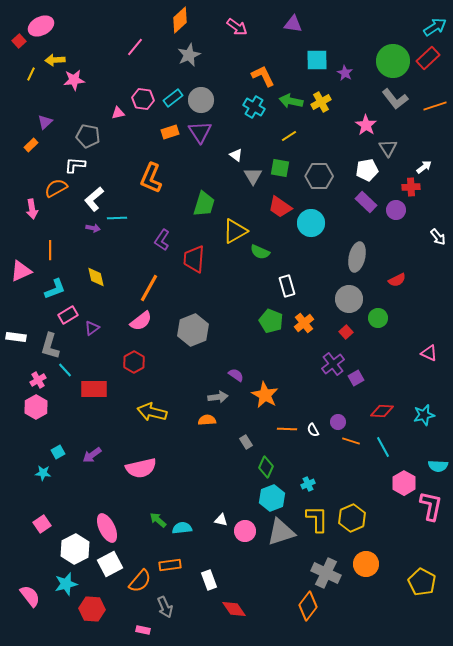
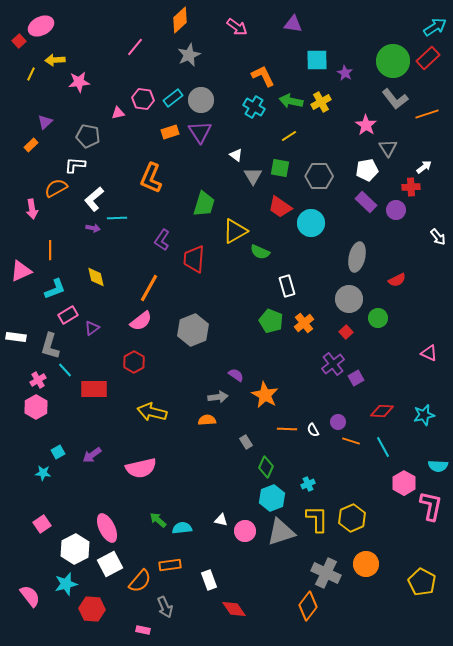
pink star at (74, 80): moved 5 px right, 2 px down
orange line at (435, 106): moved 8 px left, 8 px down
